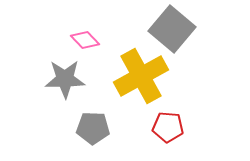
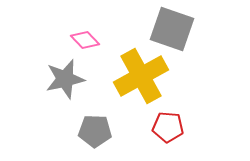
gray square: rotated 21 degrees counterclockwise
gray star: rotated 12 degrees counterclockwise
gray pentagon: moved 2 px right, 3 px down
